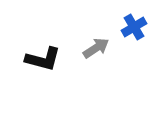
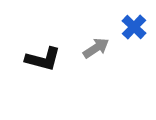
blue cross: rotated 15 degrees counterclockwise
